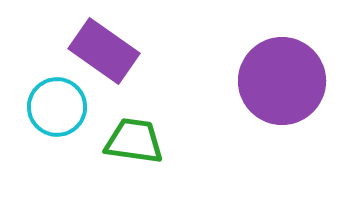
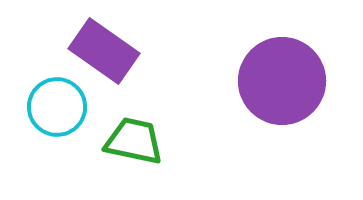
green trapezoid: rotated 4 degrees clockwise
